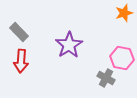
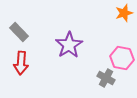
red arrow: moved 2 px down
